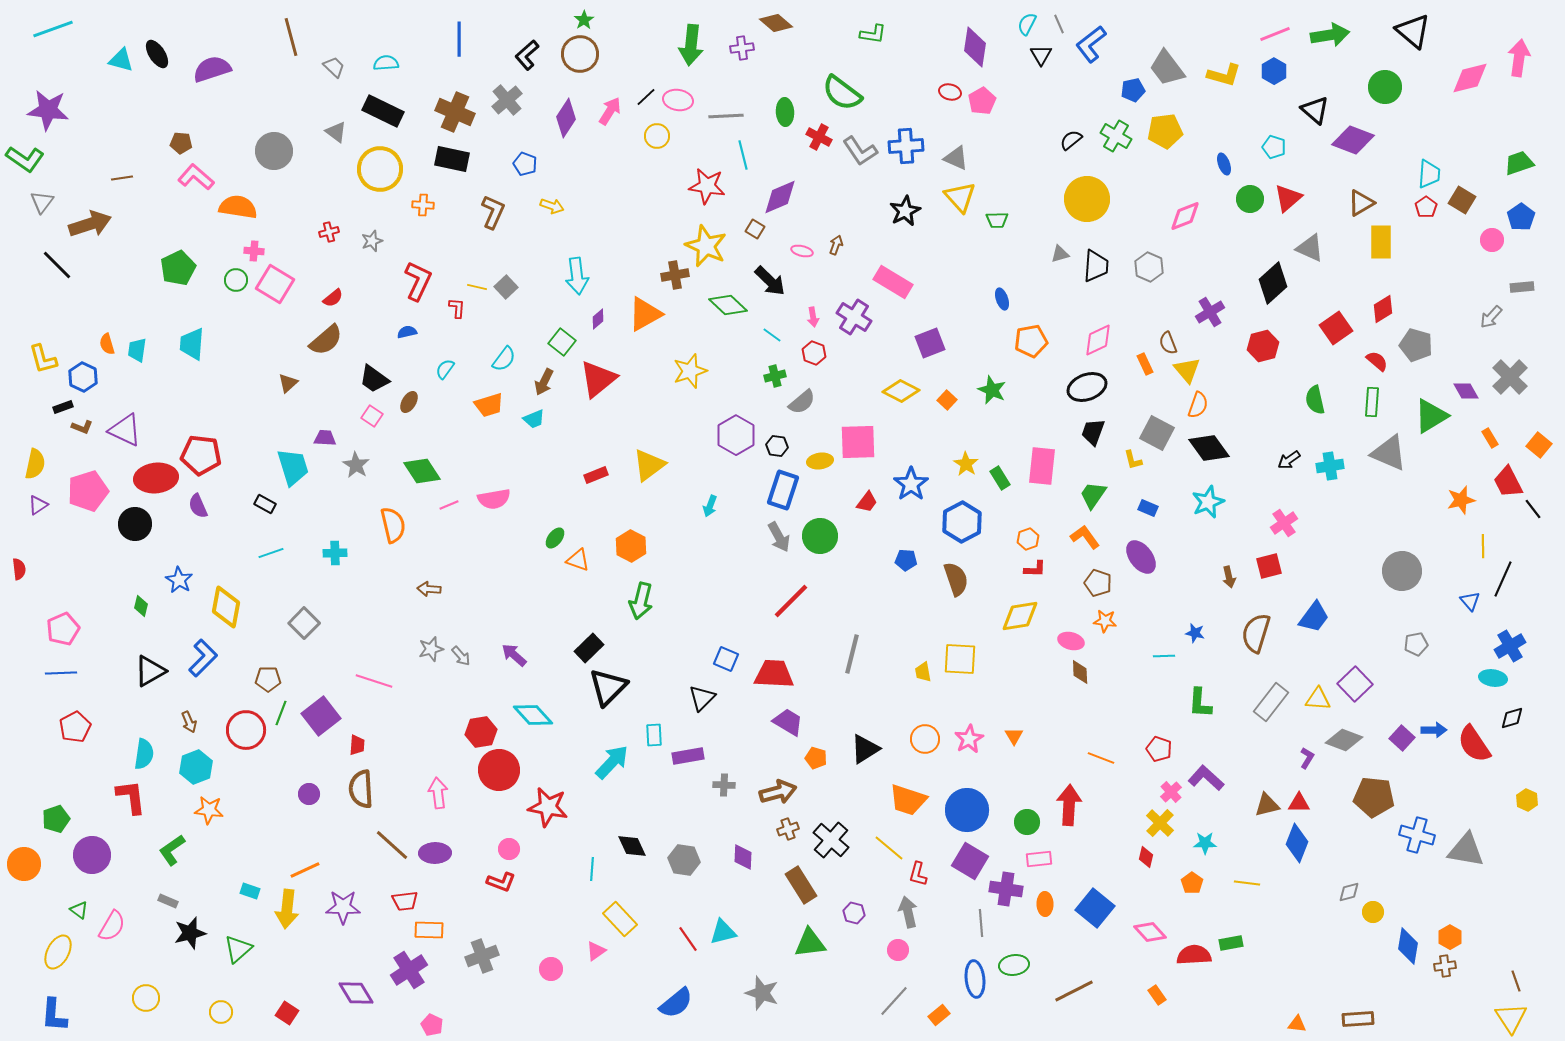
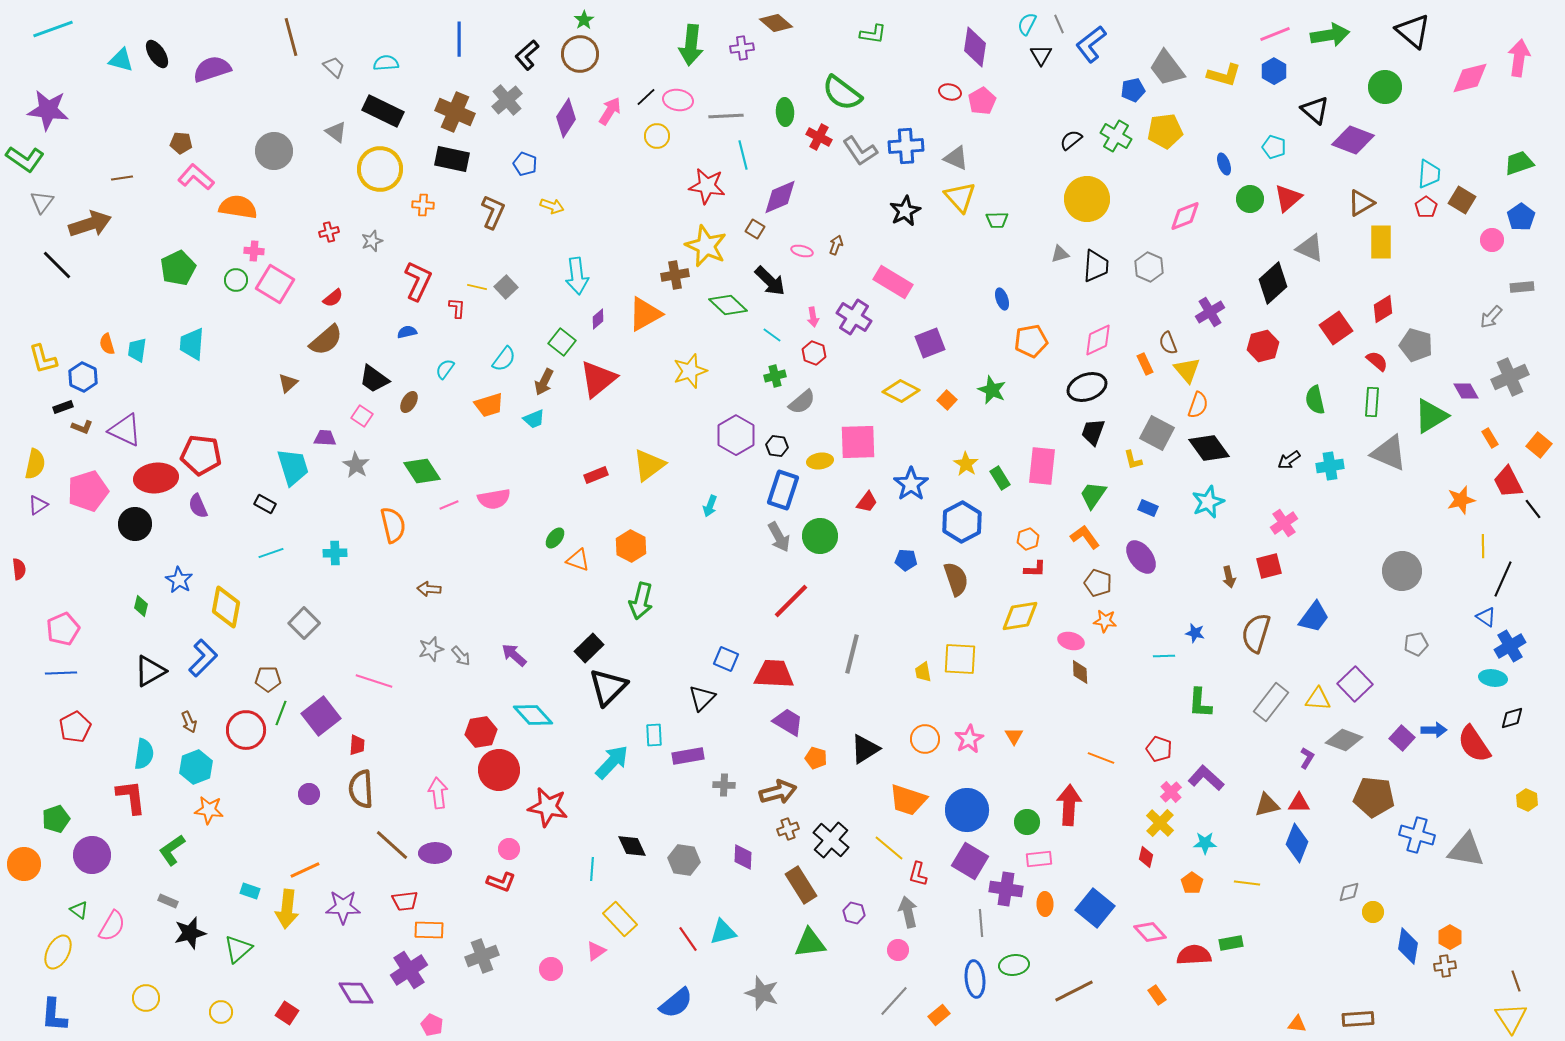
gray cross at (1510, 377): rotated 21 degrees clockwise
pink square at (372, 416): moved 10 px left
blue triangle at (1470, 601): moved 16 px right, 16 px down; rotated 15 degrees counterclockwise
